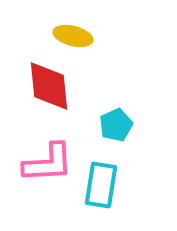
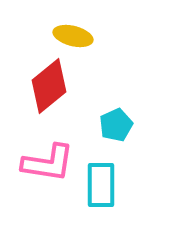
red diamond: rotated 56 degrees clockwise
pink L-shape: rotated 12 degrees clockwise
cyan rectangle: rotated 9 degrees counterclockwise
